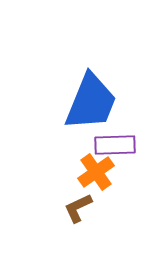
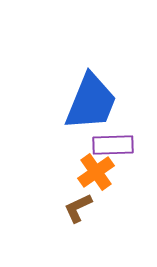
purple rectangle: moved 2 px left
